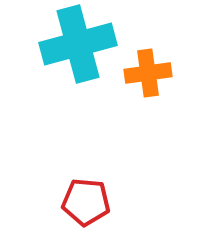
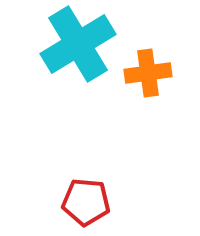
cyan cross: rotated 16 degrees counterclockwise
